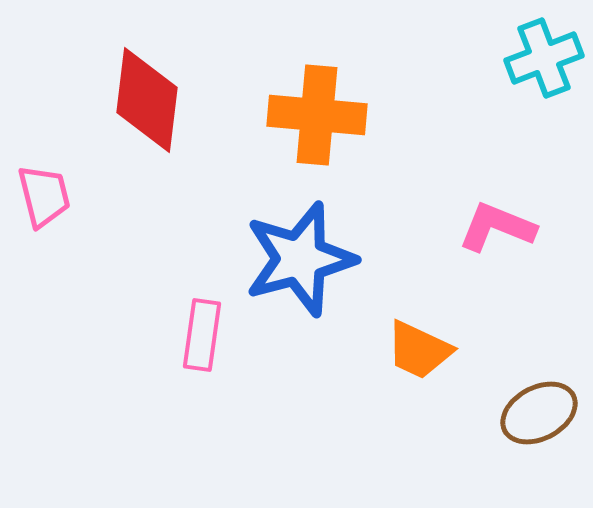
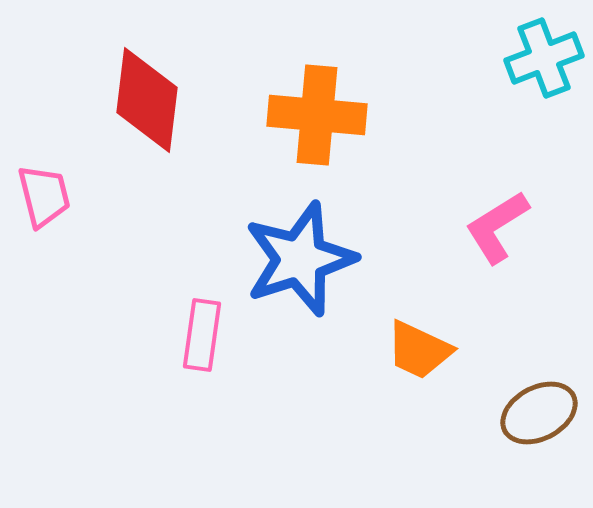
pink L-shape: rotated 54 degrees counterclockwise
blue star: rotated 3 degrees counterclockwise
